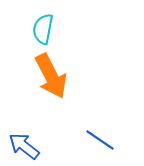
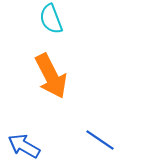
cyan semicircle: moved 8 px right, 10 px up; rotated 32 degrees counterclockwise
blue arrow: rotated 8 degrees counterclockwise
